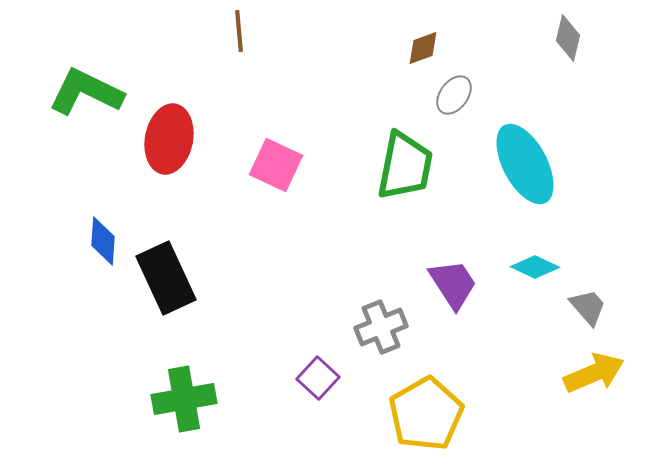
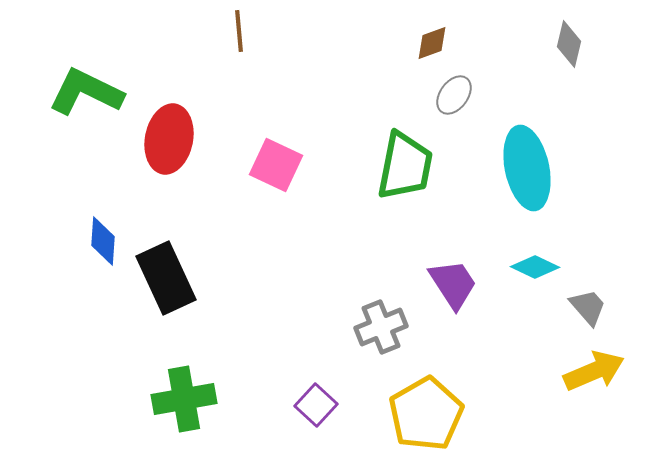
gray diamond: moved 1 px right, 6 px down
brown diamond: moved 9 px right, 5 px up
cyan ellipse: moved 2 px right, 4 px down; rotated 16 degrees clockwise
yellow arrow: moved 2 px up
purple square: moved 2 px left, 27 px down
